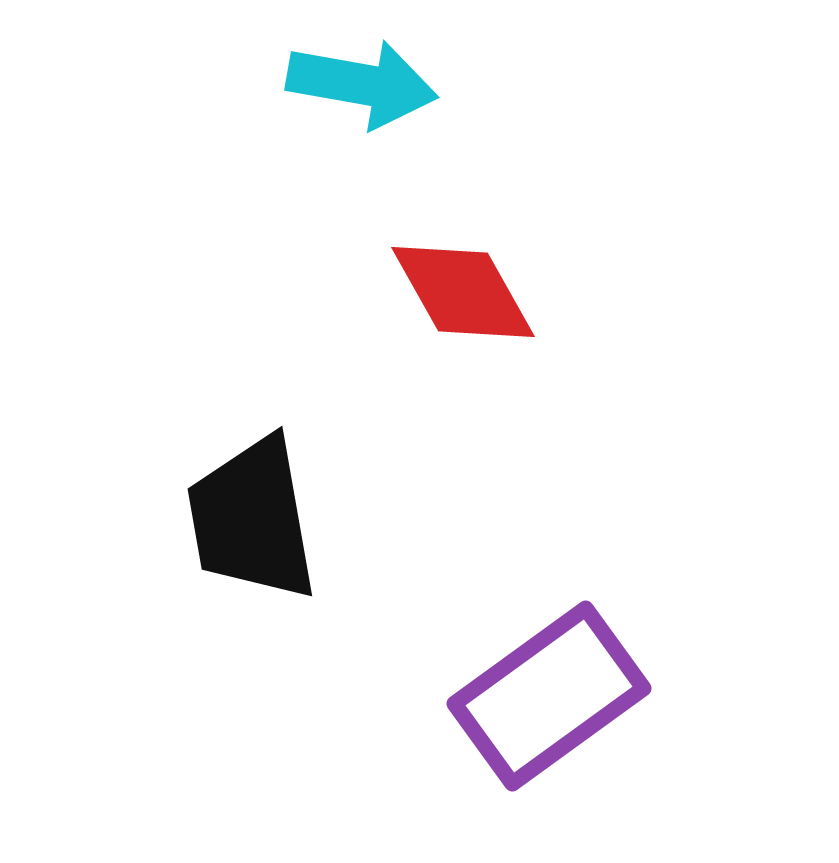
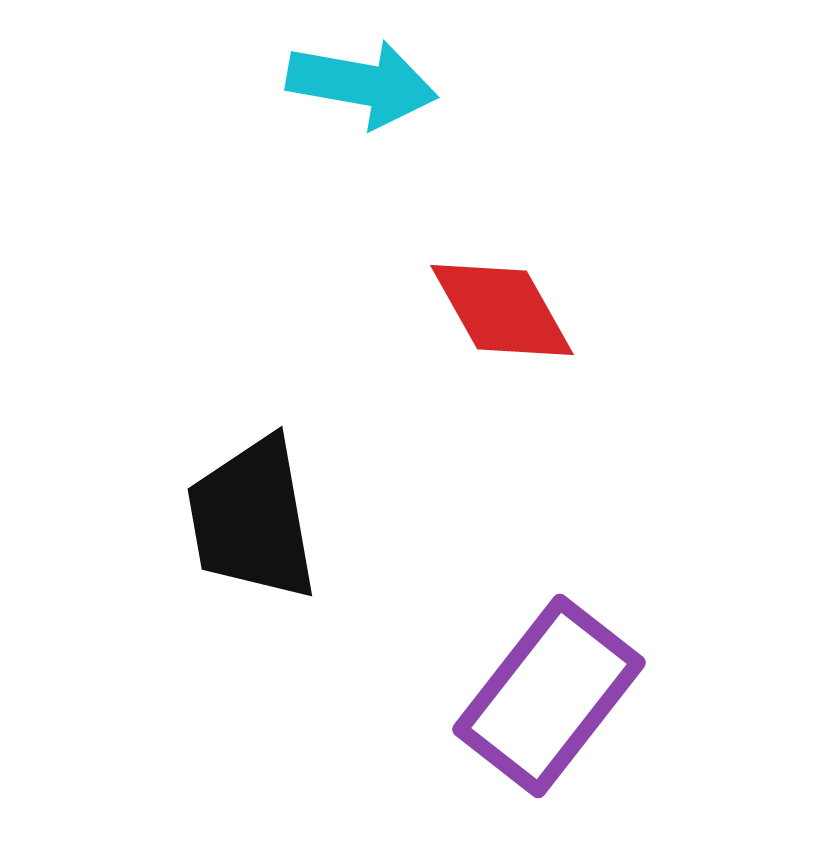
red diamond: moved 39 px right, 18 px down
purple rectangle: rotated 16 degrees counterclockwise
